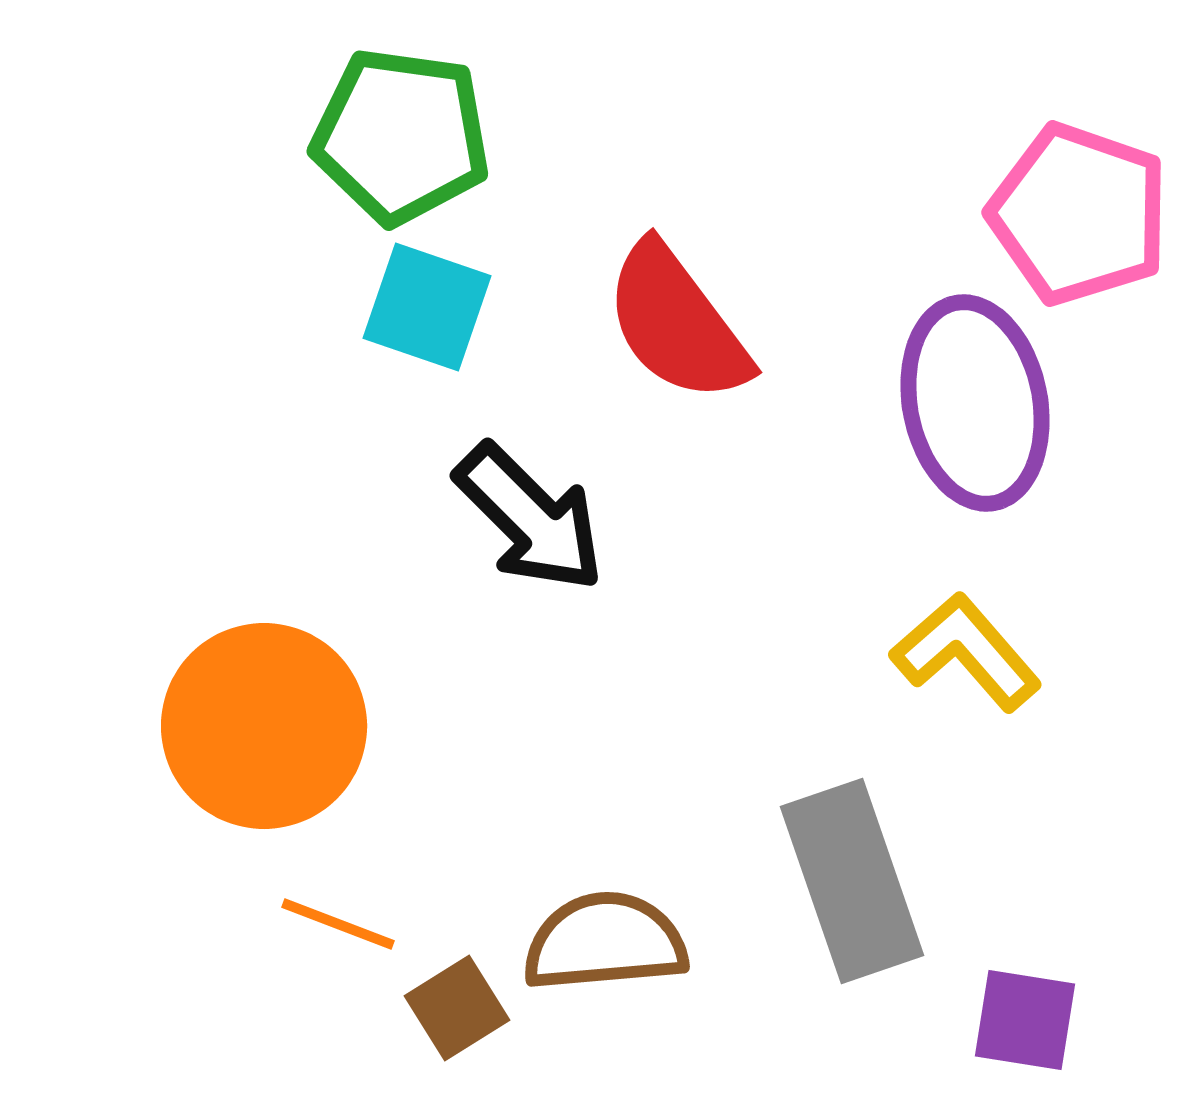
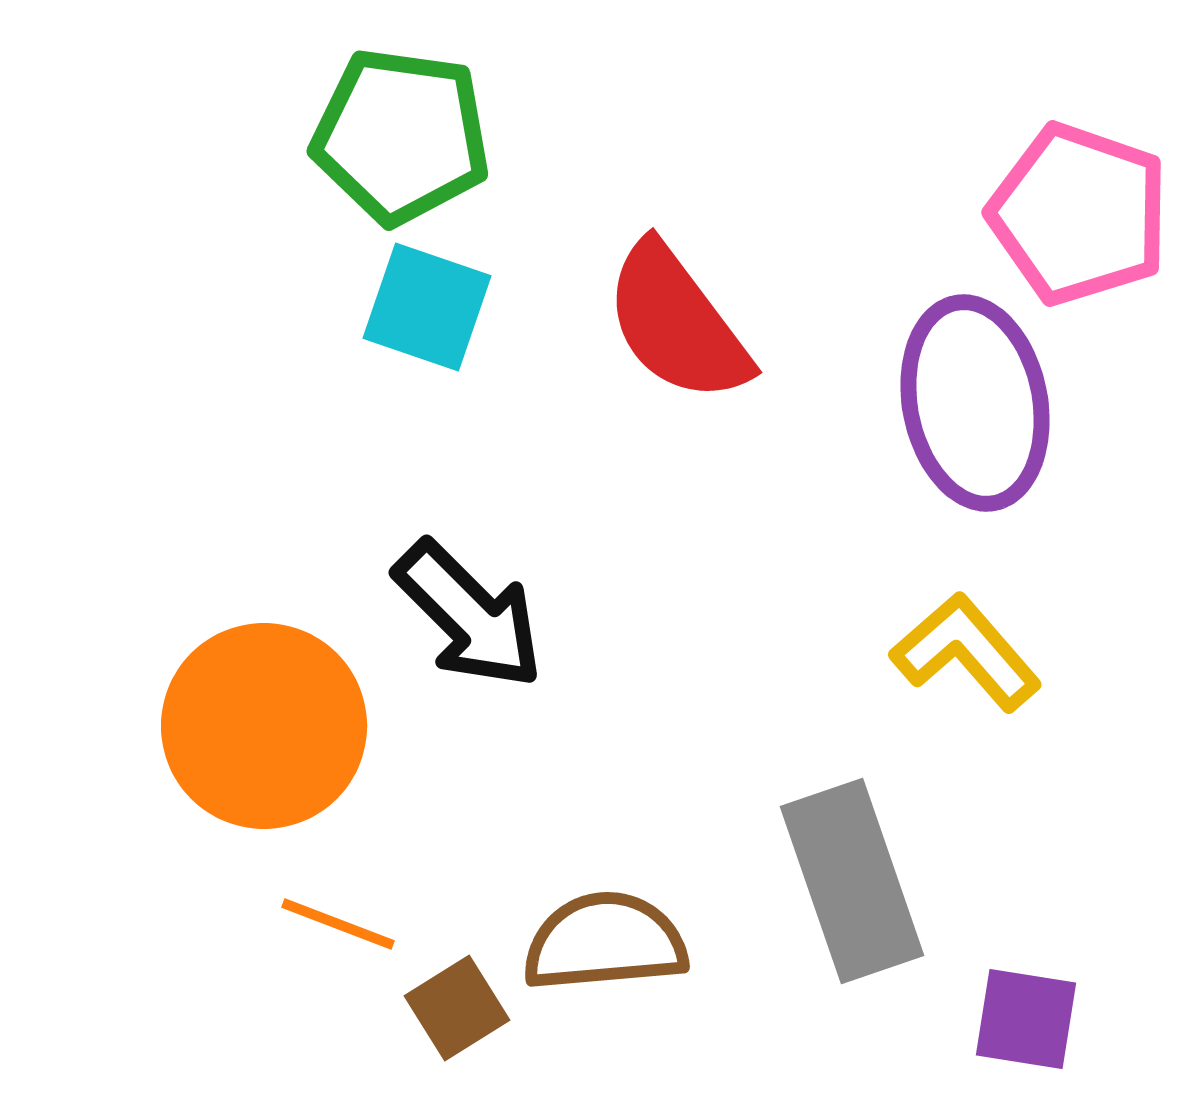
black arrow: moved 61 px left, 97 px down
purple square: moved 1 px right, 1 px up
